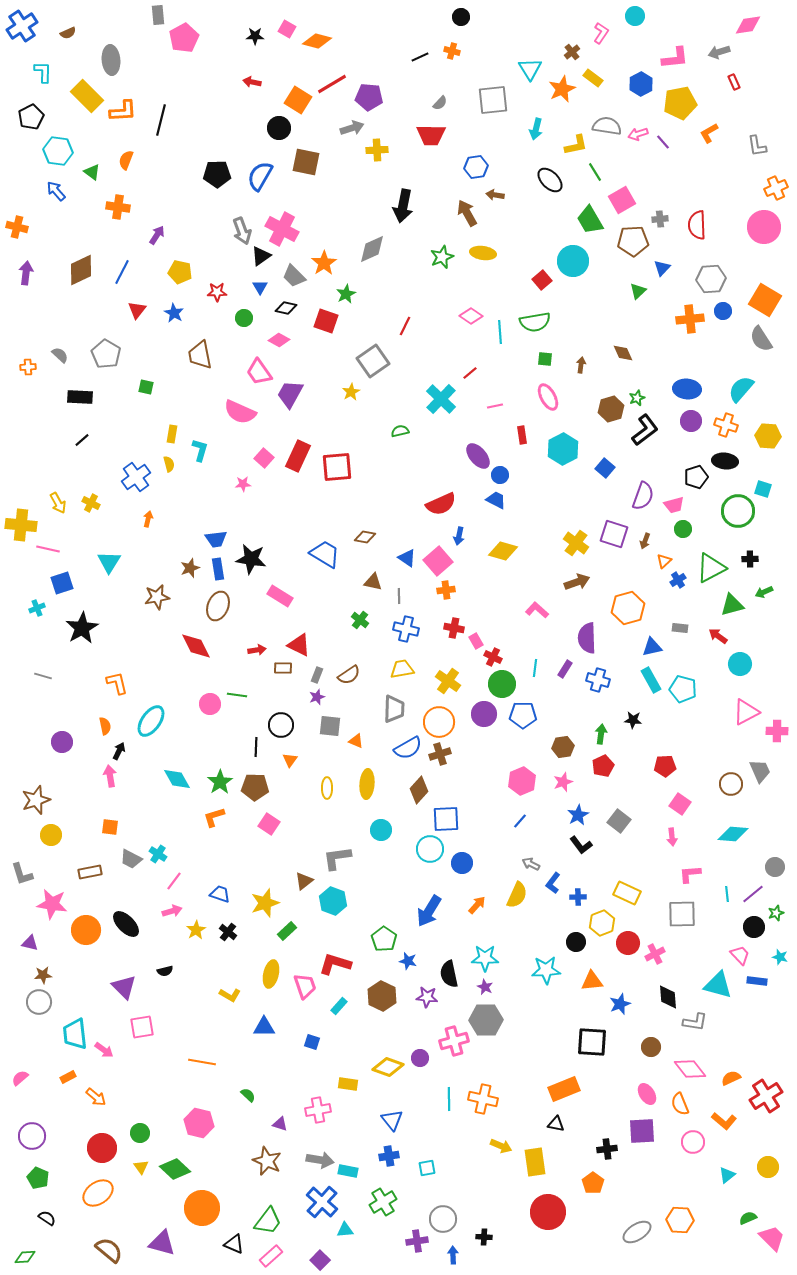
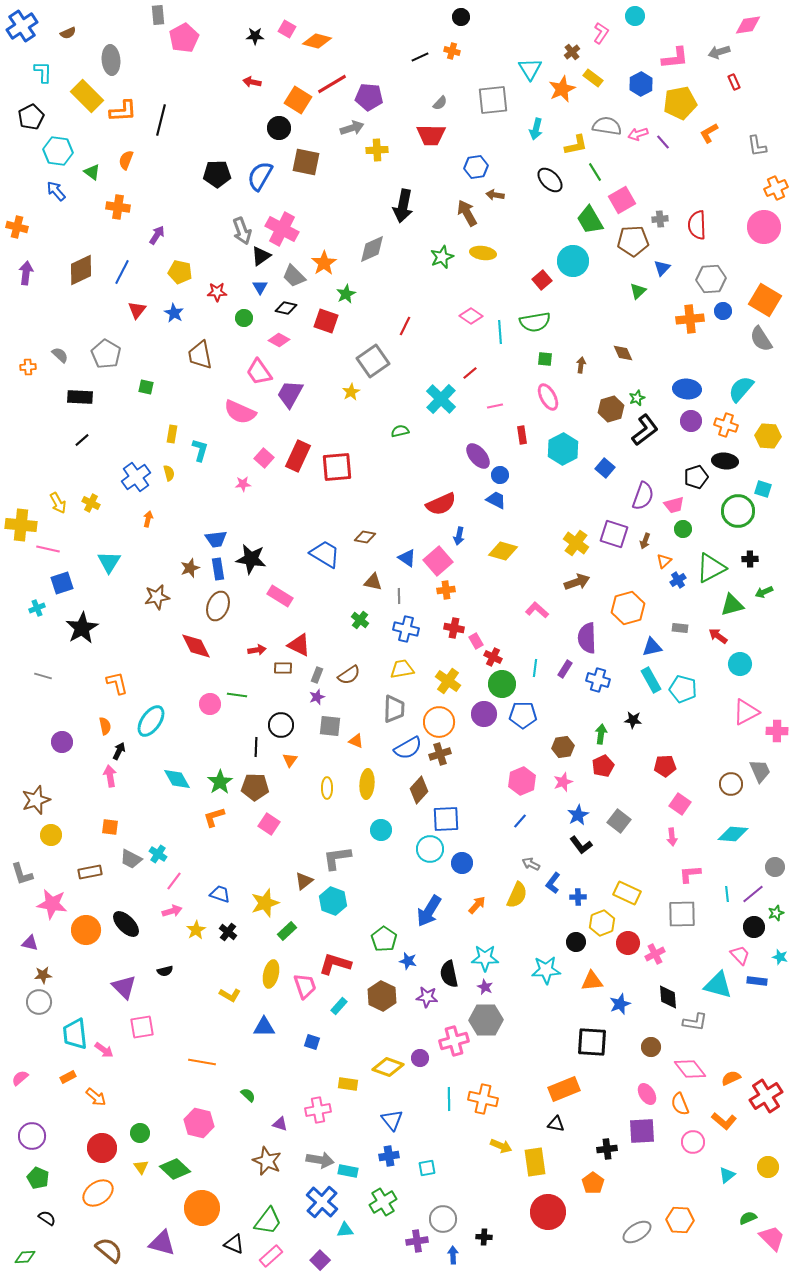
yellow semicircle at (169, 464): moved 9 px down
